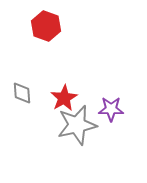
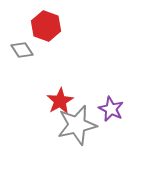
gray diamond: moved 43 px up; rotated 30 degrees counterclockwise
red star: moved 4 px left, 3 px down
purple star: rotated 25 degrees clockwise
